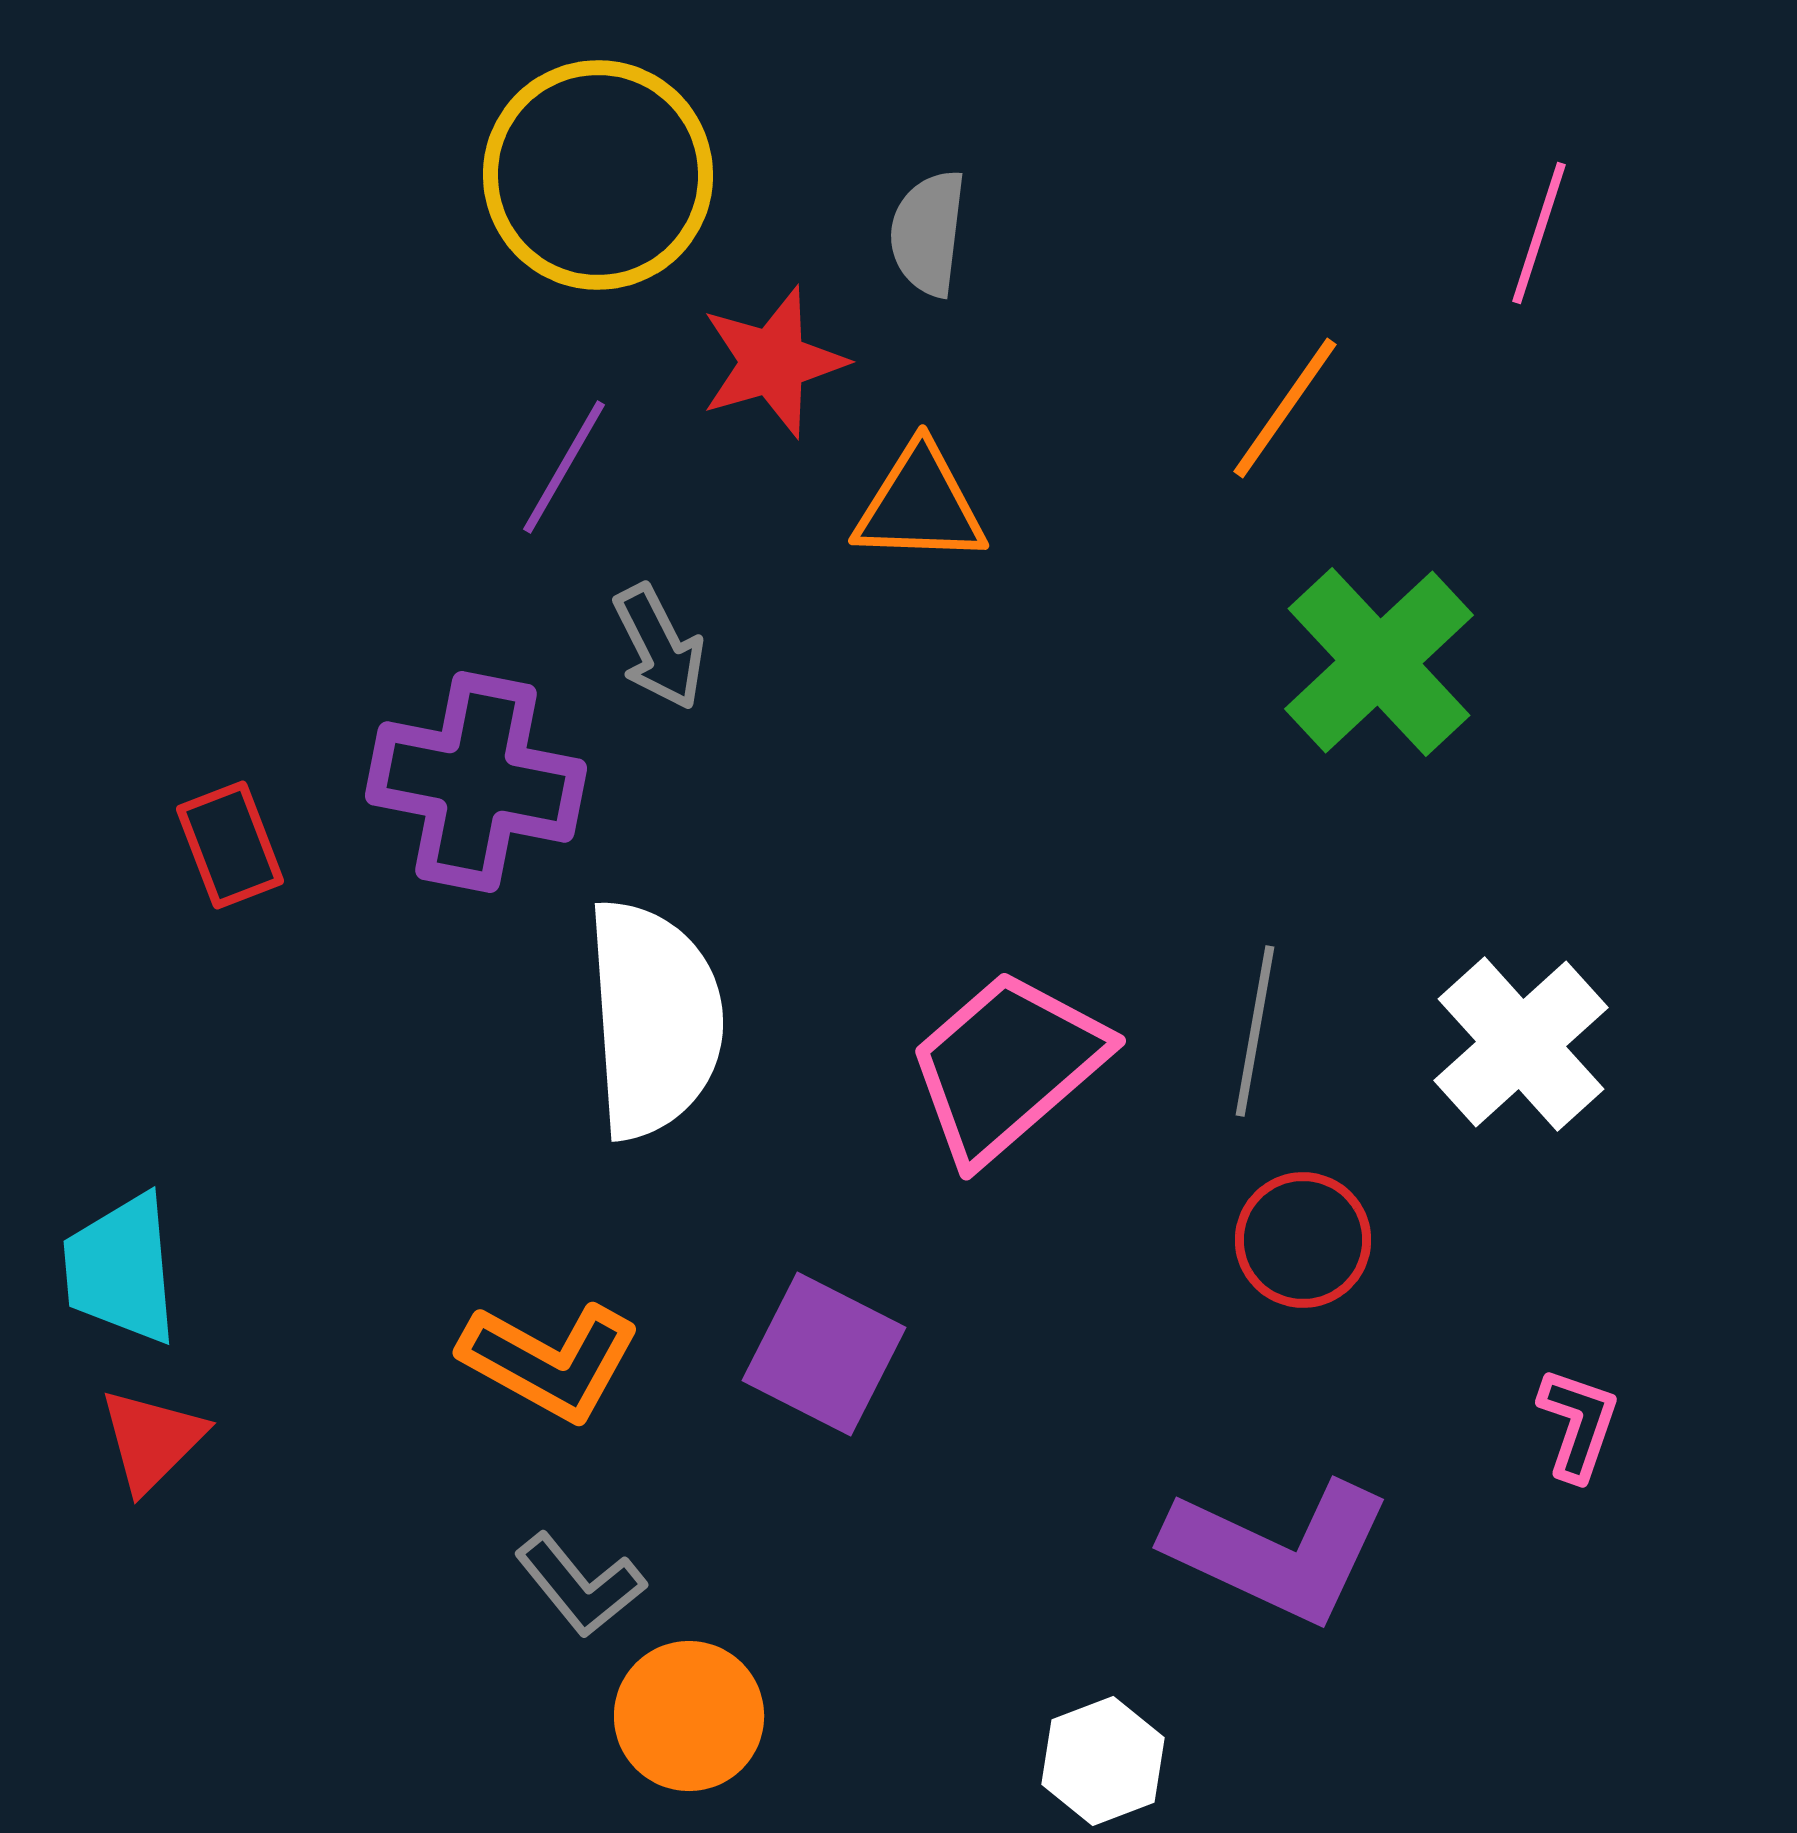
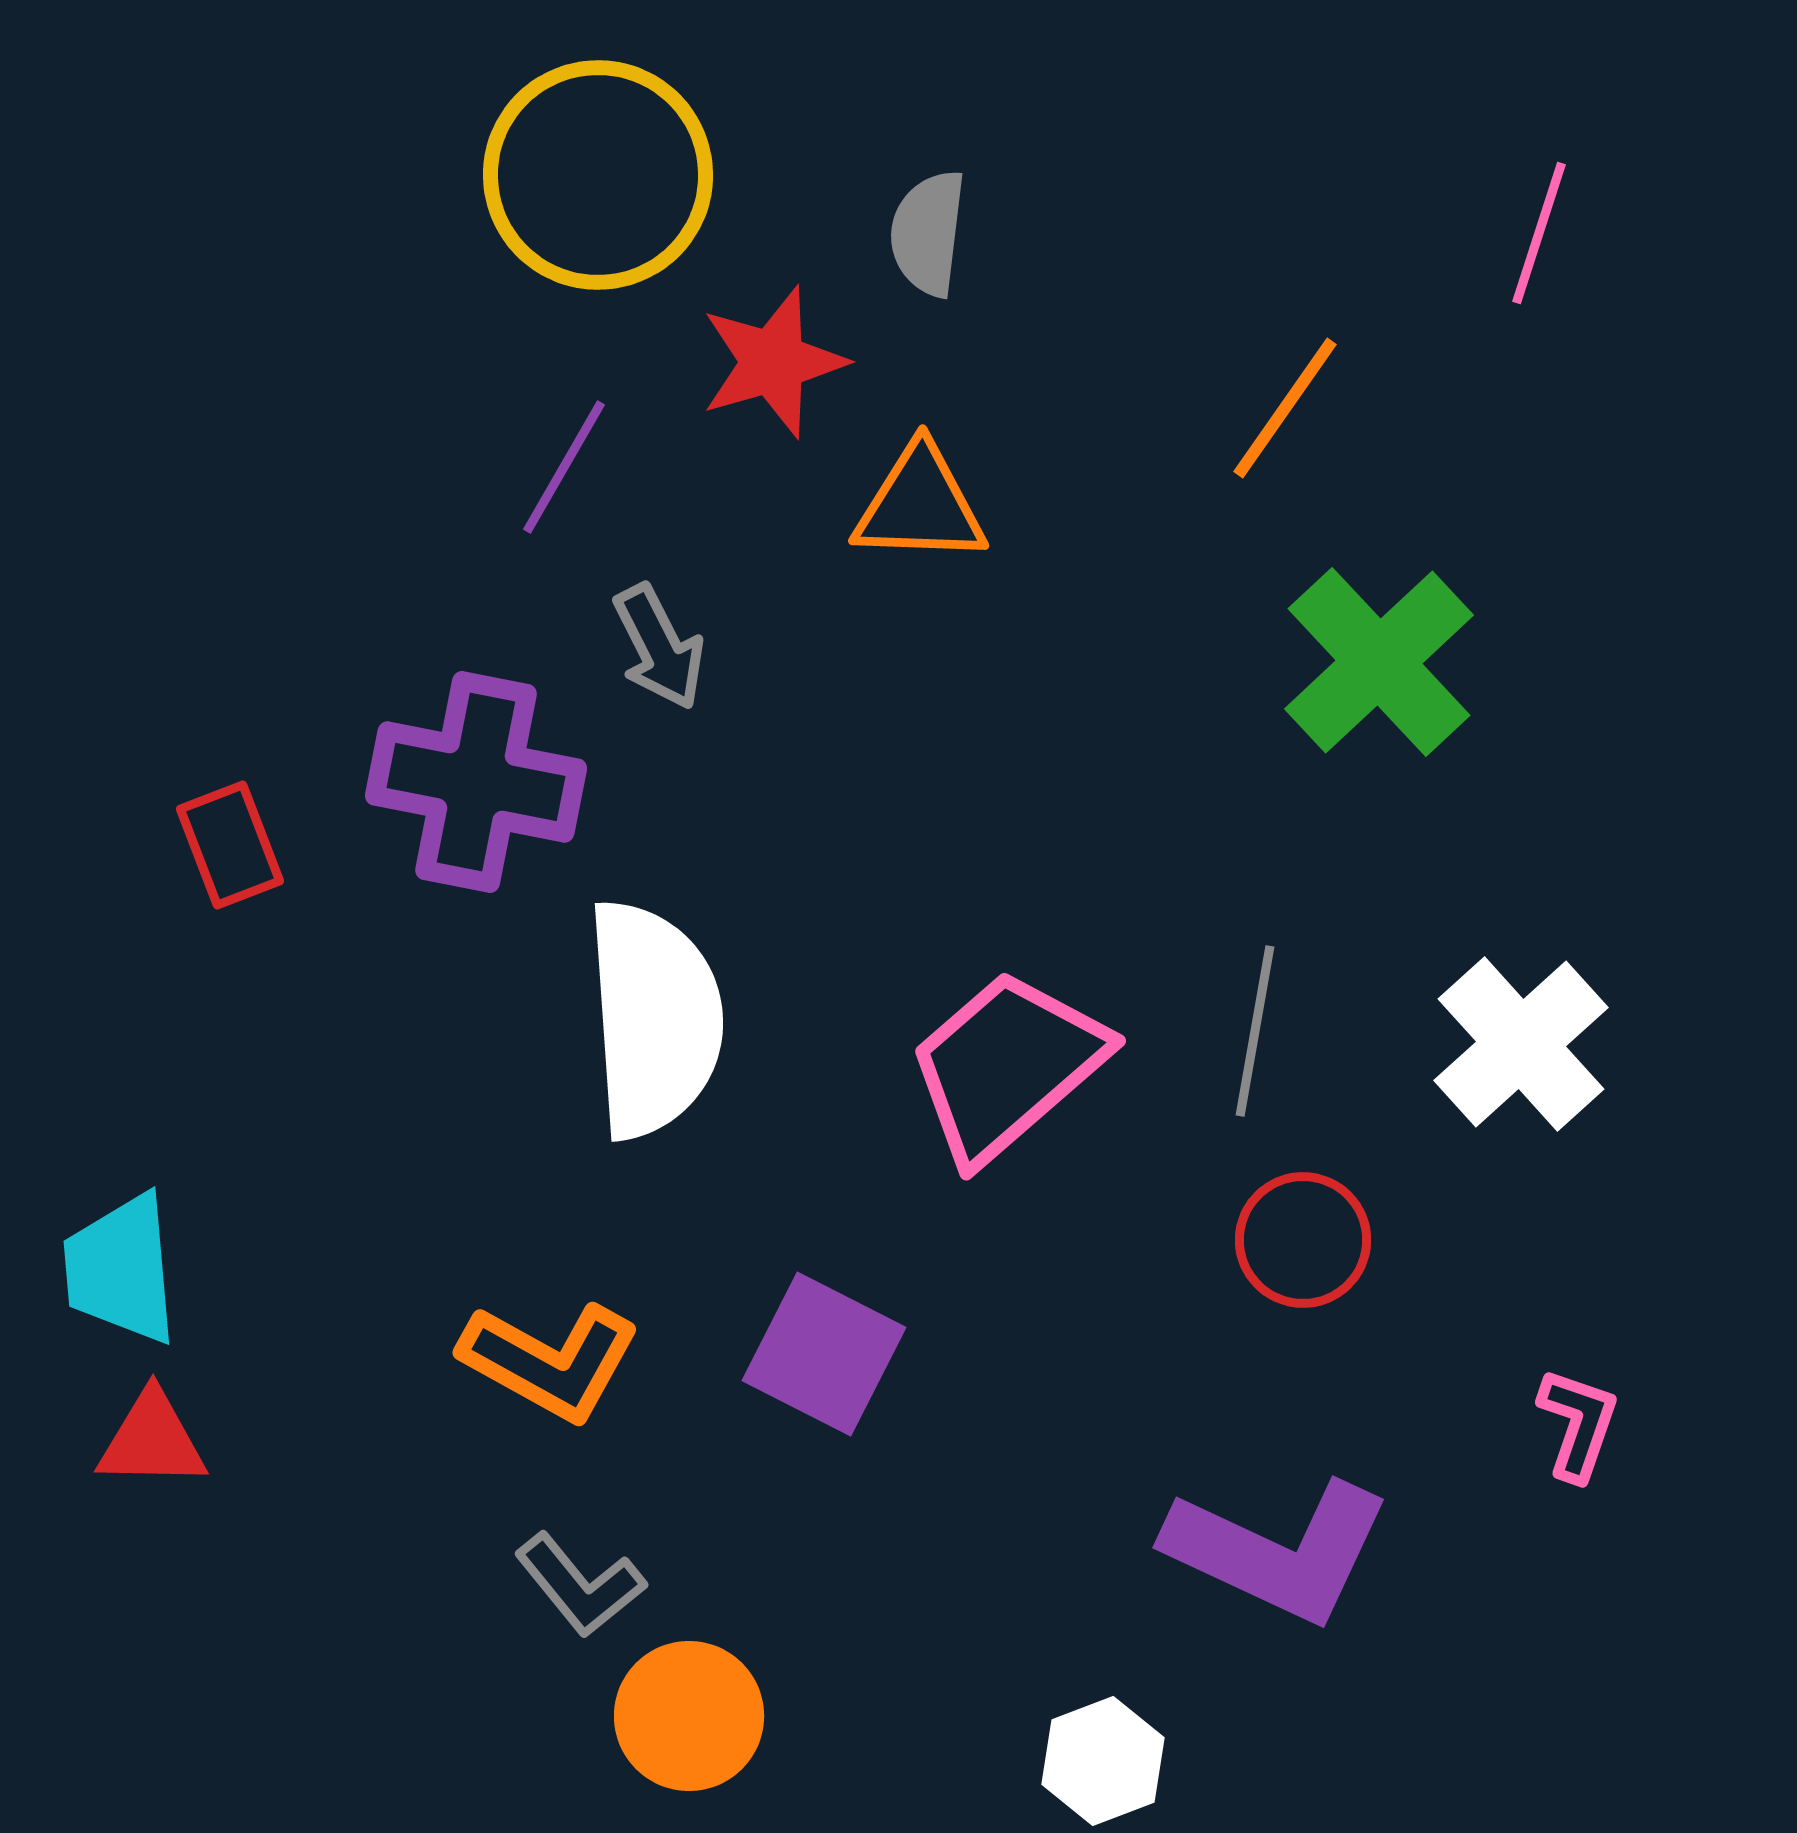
red triangle: rotated 46 degrees clockwise
